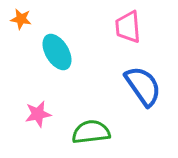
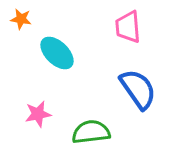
cyan ellipse: moved 1 px down; rotated 15 degrees counterclockwise
blue semicircle: moved 5 px left, 3 px down
